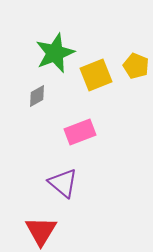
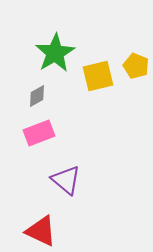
green star: rotated 9 degrees counterclockwise
yellow square: moved 2 px right, 1 px down; rotated 8 degrees clockwise
pink rectangle: moved 41 px left, 1 px down
purple triangle: moved 3 px right, 3 px up
red triangle: rotated 36 degrees counterclockwise
